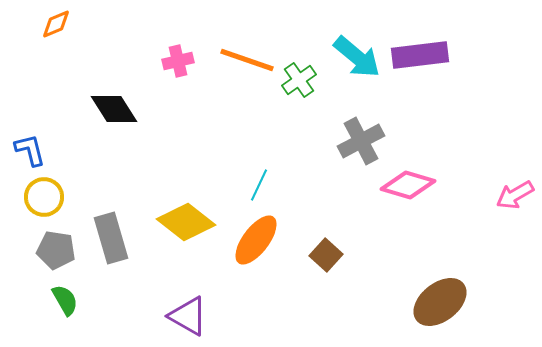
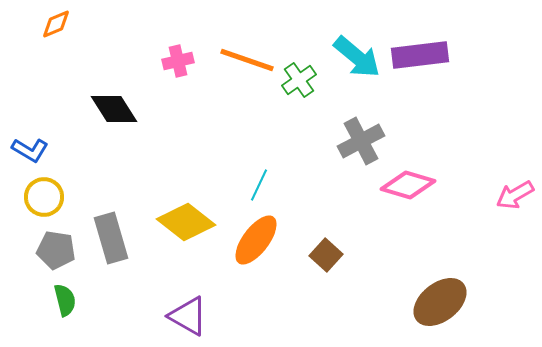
blue L-shape: rotated 135 degrees clockwise
green semicircle: rotated 16 degrees clockwise
